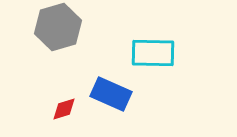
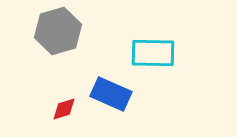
gray hexagon: moved 4 px down
